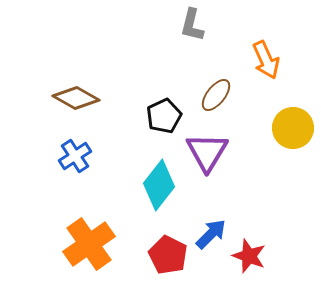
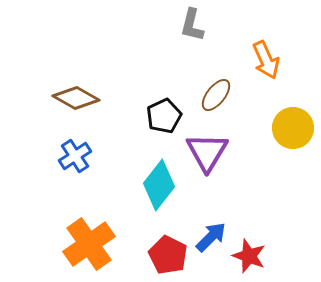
blue arrow: moved 3 px down
